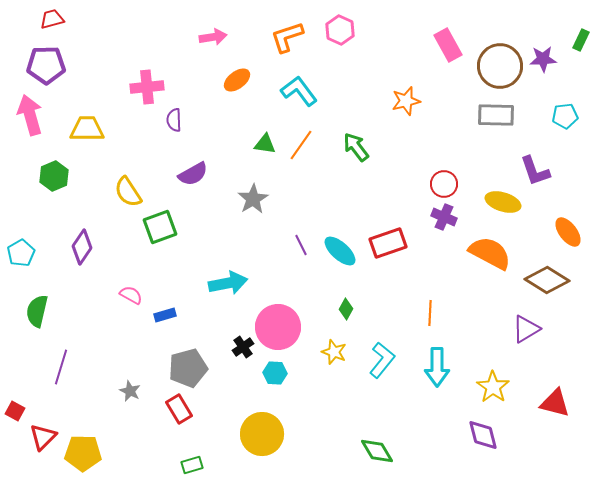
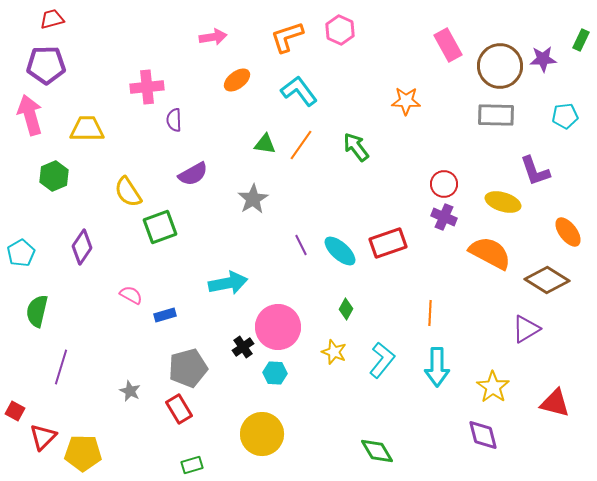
orange star at (406, 101): rotated 16 degrees clockwise
